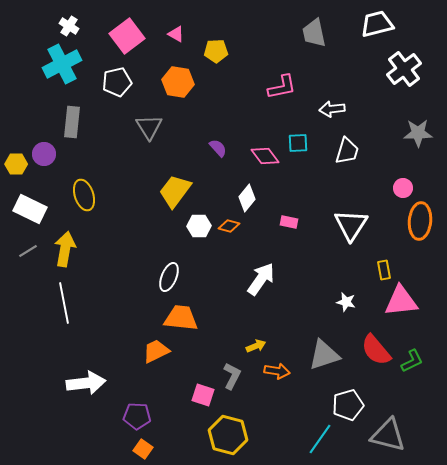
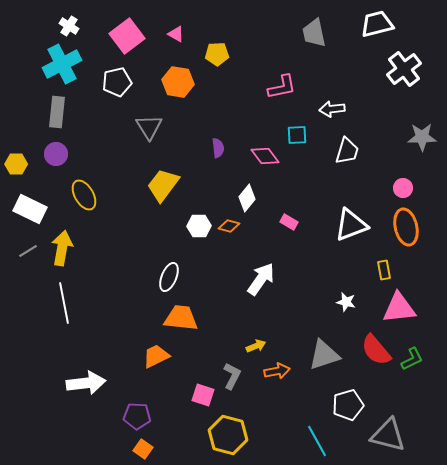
yellow pentagon at (216, 51): moved 1 px right, 3 px down
gray rectangle at (72, 122): moved 15 px left, 10 px up
gray star at (418, 133): moved 4 px right, 4 px down
cyan square at (298, 143): moved 1 px left, 8 px up
purple semicircle at (218, 148): rotated 36 degrees clockwise
purple circle at (44, 154): moved 12 px right
yellow trapezoid at (175, 191): moved 12 px left, 6 px up
yellow ellipse at (84, 195): rotated 12 degrees counterclockwise
orange ellipse at (420, 221): moved 14 px left, 6 px down; rotated 18 degrees counterclockwise
pink rectangle at (289, 222): rotated 18 degrees clockwise
white triangle at (351, 225): rotated 36 degrees clockwise
yellow arrow at (65, 249): moved 3 px left, 1 px up
pink triangle at (401, 301): moved 2 px left, 7 px down
orange trapezoid at (156, 351): moved 5 px down
green L-shape at (412, 361): moved 2 px up
orange arrow at (277, 371): rotated 20 degrees counterclockwise
cyan line at (320, 439): moved 3 px left, 2 px down; rotated 64 degrees counterclockwise
